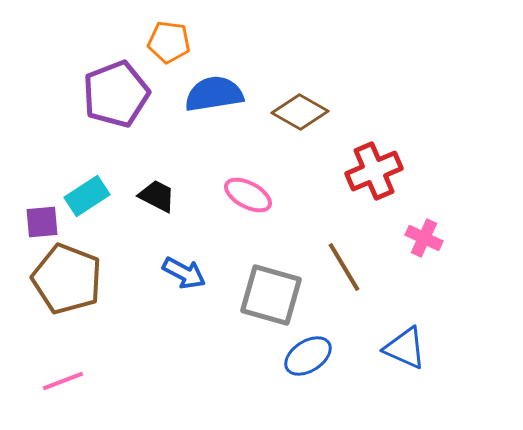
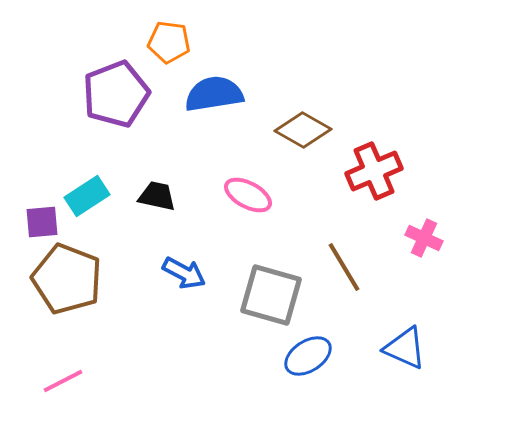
brown diamond: moved 3 px right, 18 px down
black trapezoid: rotated 15 degrees counterclockwise
pink line: rotated 6 degrees counterclockwise
